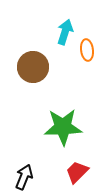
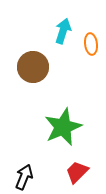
cyan arrow: moved 2 px left, 1 px up
orange ellipse: moved 4 px right, 6 px up
green star: rotated 21 degrees counterclockwise
